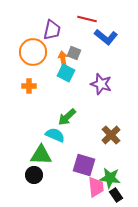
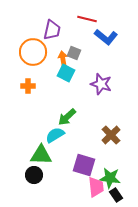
orange cross: moved 1 px left
cyan semicircle: rotated 54 degrees counterclockwise
